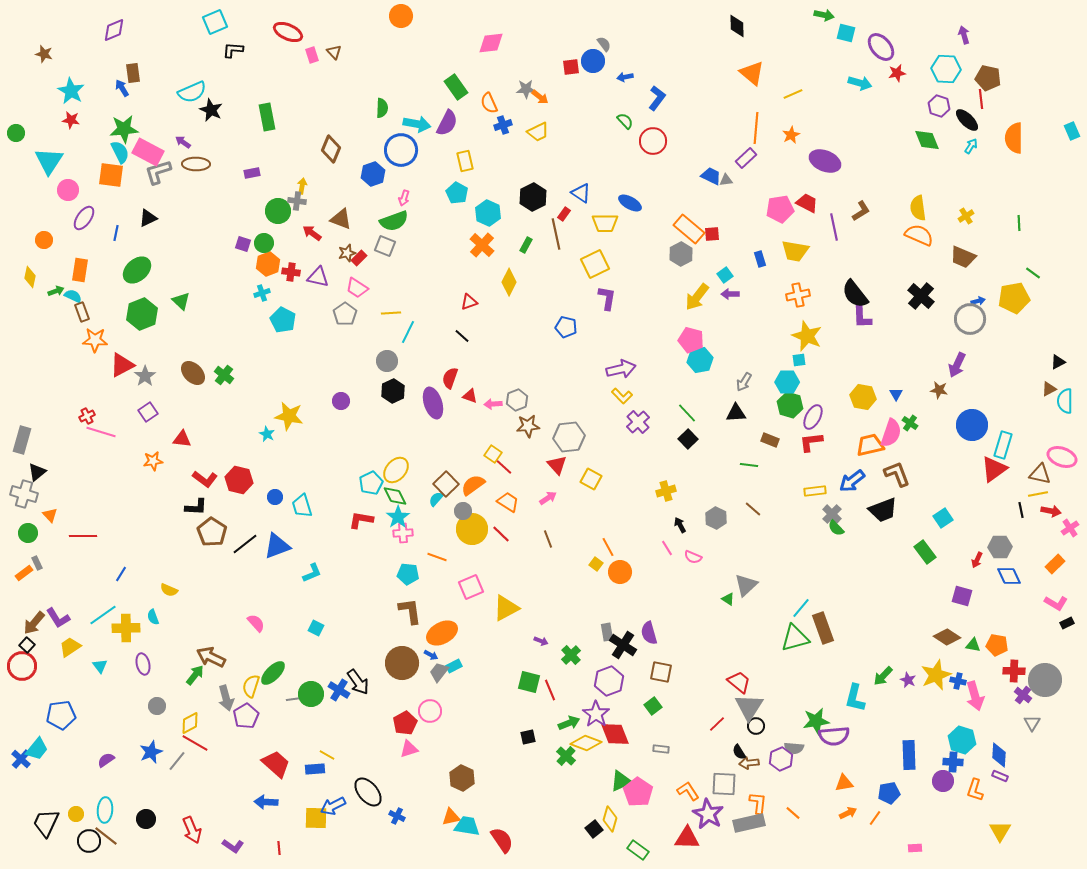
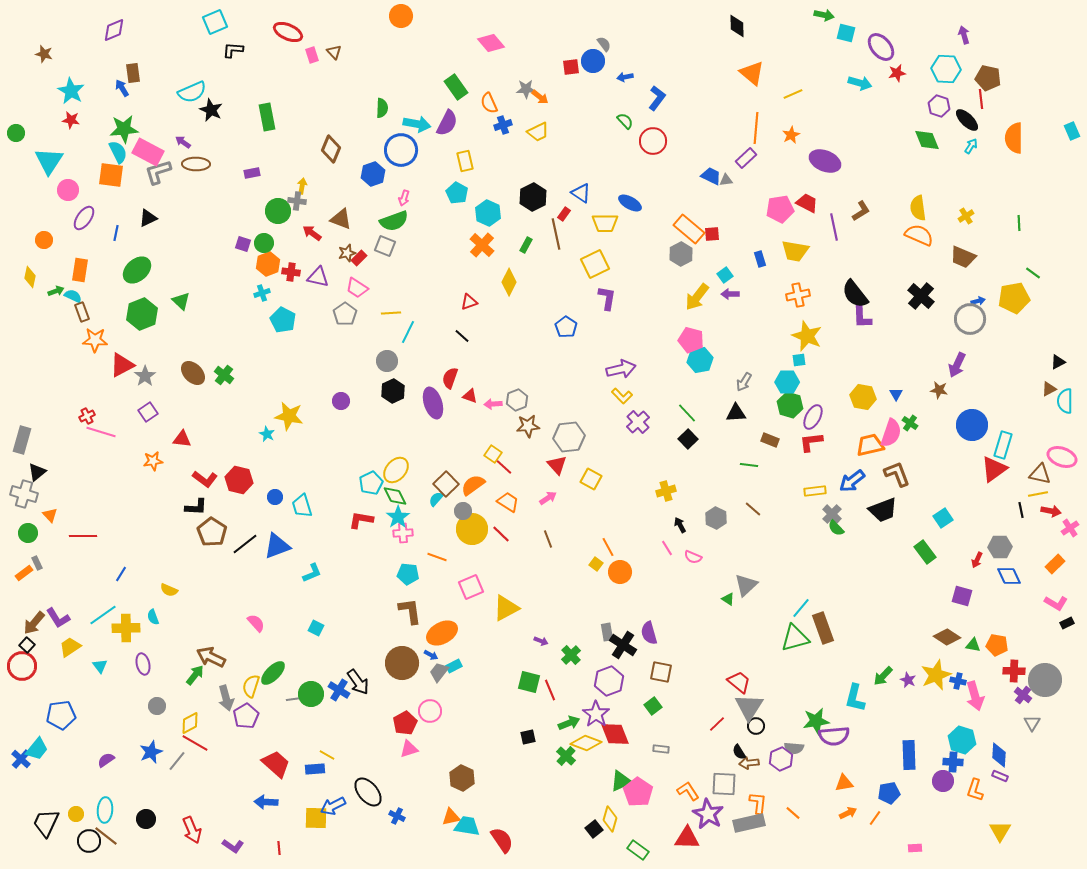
pink diamond at (491, 43): rotated 56 degrees clockwise
cyan semicircle at (120, 152): moved 2 px left
blue pentagon at (566, 327): rotated 20 degrees clockwise
